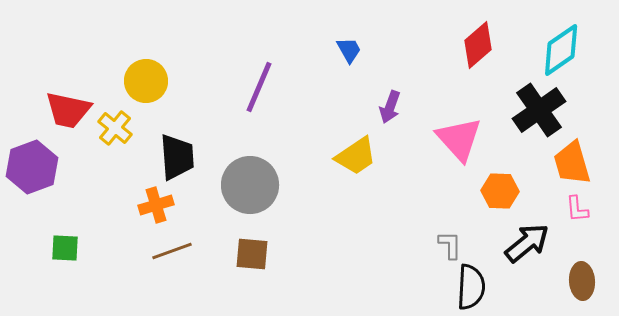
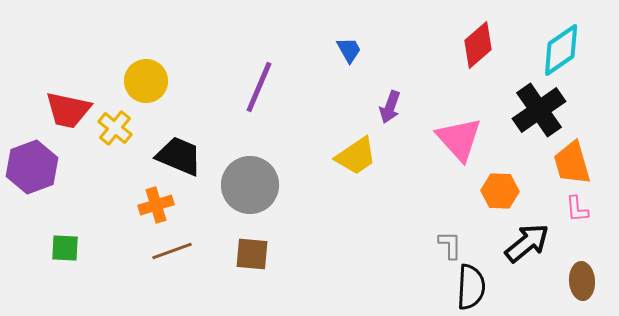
black trapezoid: moved 2 px right, 1 px up; rotated 63 degrees counterclockwise
